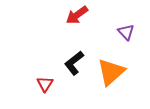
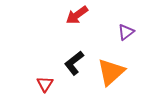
purple triangle: rotated 36 degrees clockwise
